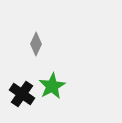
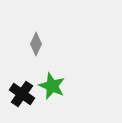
green star: rotated 20 degrees counterclockwise
